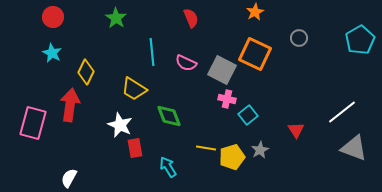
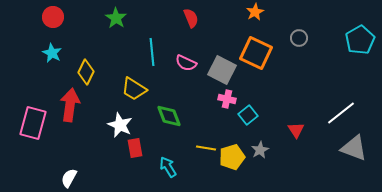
orange square: moved 1 px right, 1 px up
white line: moved 1 px left, 1 px down
